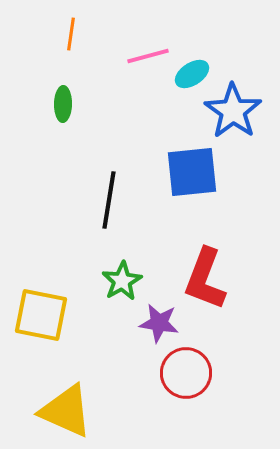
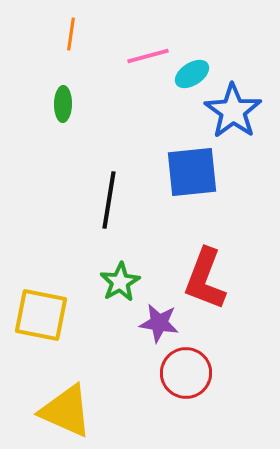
green star: moved 2 px left, 1 px down
